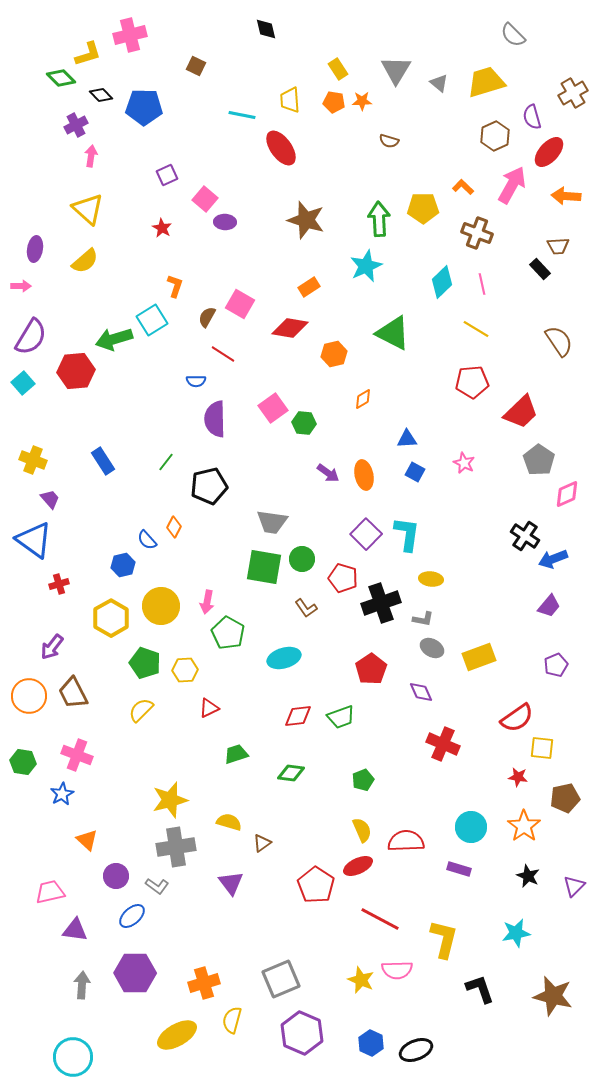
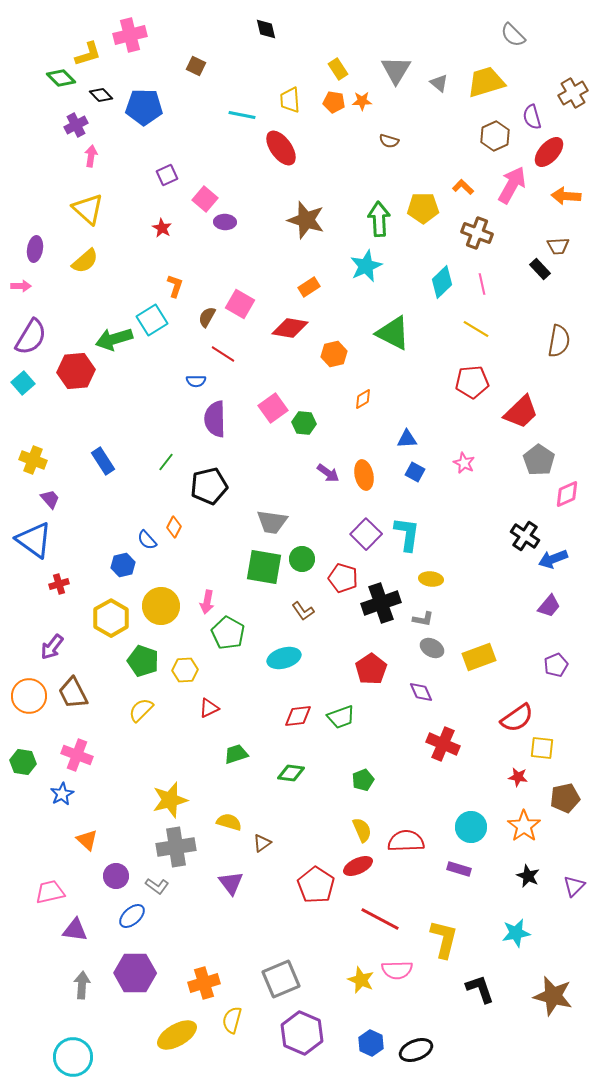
brown semicircle at (559, 341): rotated 44 degrees clockwise
brown L-shape at (306, 608): moved 3 px left, 3 px down
green pentagon at (145, 663): moved 2 px left, 2 px up
